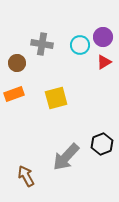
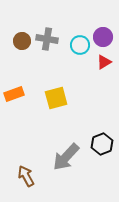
gray cross: moved 5 px right, 5 px up
brown circle: moved 5 px right, 22 px up
